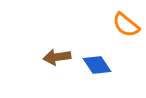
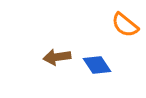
orange semicircle: moved 1 px left
